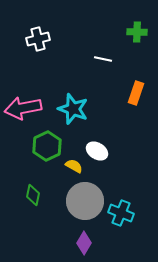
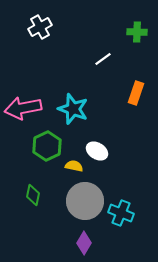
white cross: moved 2 px right, 12 px up; rotated 15 degrees counterclockwise
white line: rotated 48 degrees counterclockwise
yellow semicircle: rotated 18 degrees counterclockwise
